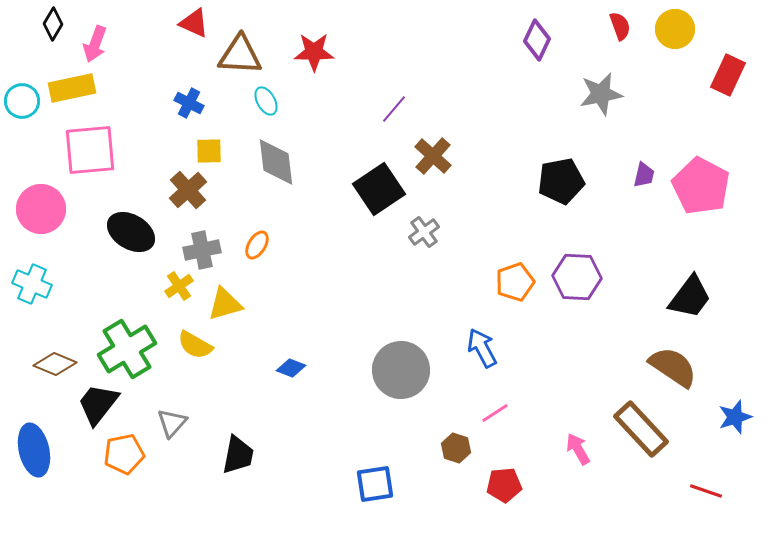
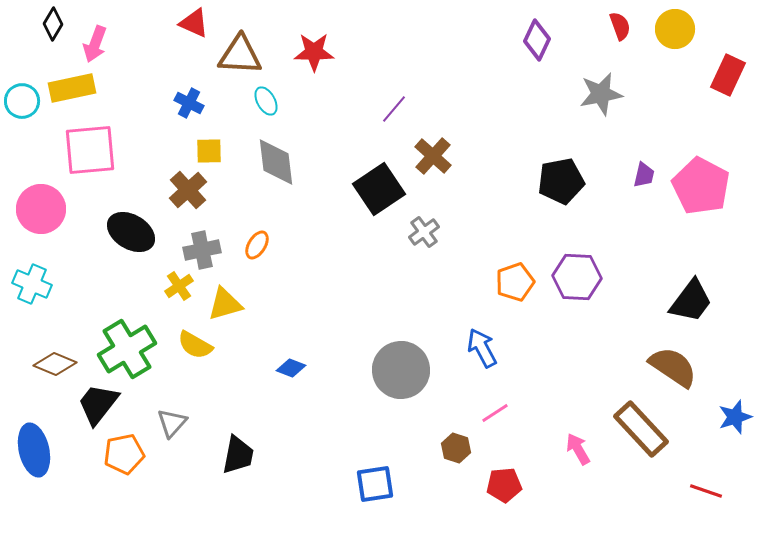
black trapezoid at (690, 297): moved 1 px right, 4 px down
